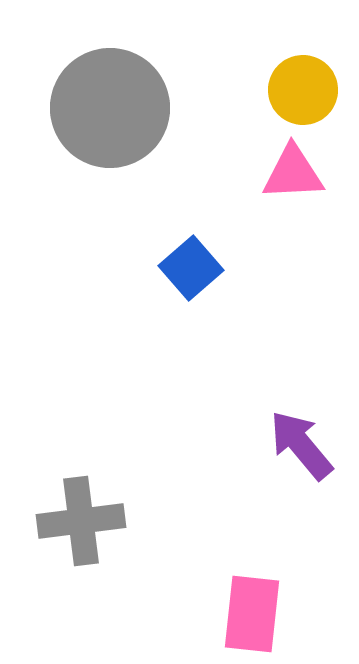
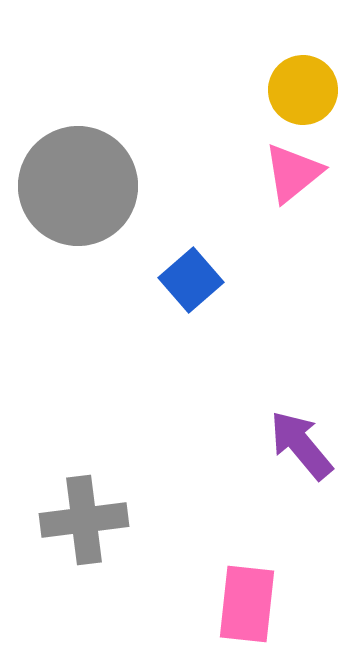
gray circle: moved 32 px left, 78 px down
pink triangle: rotated 36 degrees counterclockwise
blue square: moved 12 px down
gray cross: moved 3 px right, 1 px up
pink rectangle: moved 5 px left, 10 px up
